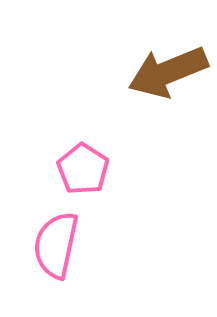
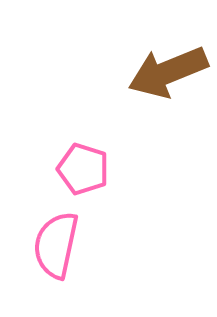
pink pentagon: rotated 15 degrees counterclockwise
